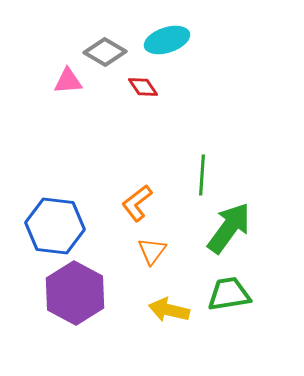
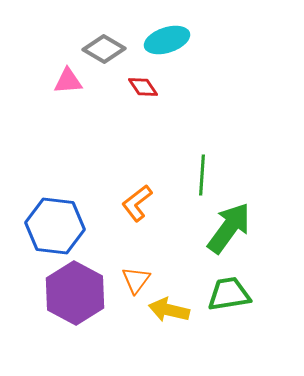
gray diamond: moved 1 px left, 3 px up
orange triangle: moved 16 px left, 29 px down
